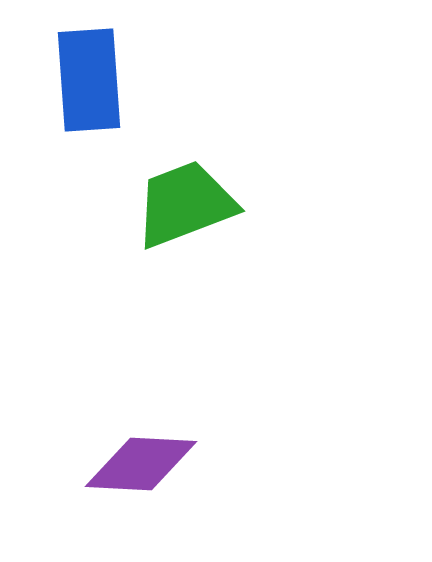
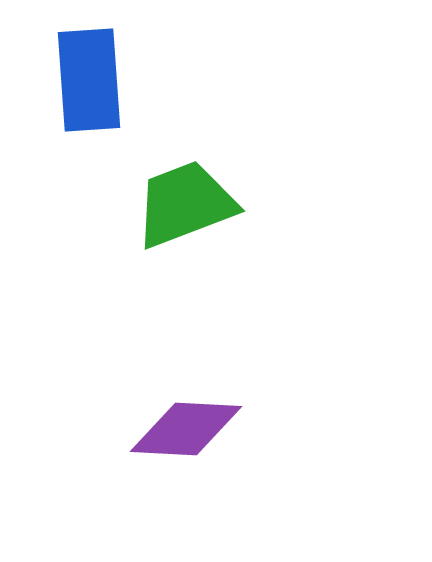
purple diamond: moved 45 px right, 35 px up
